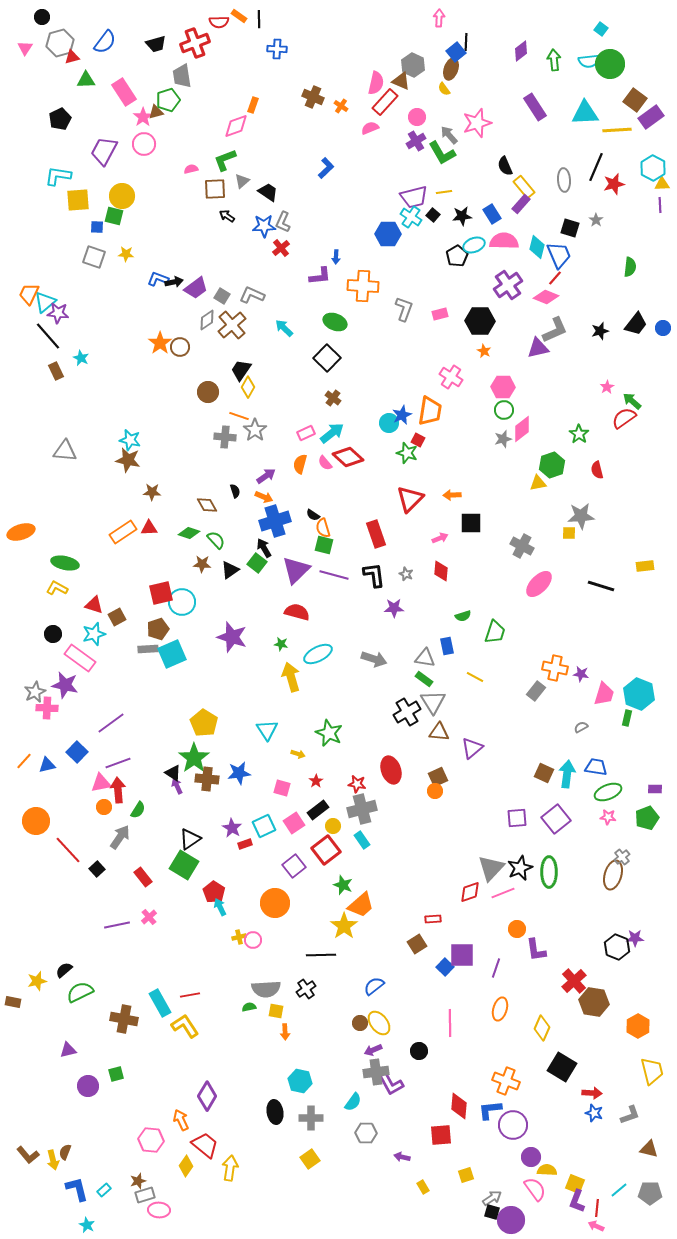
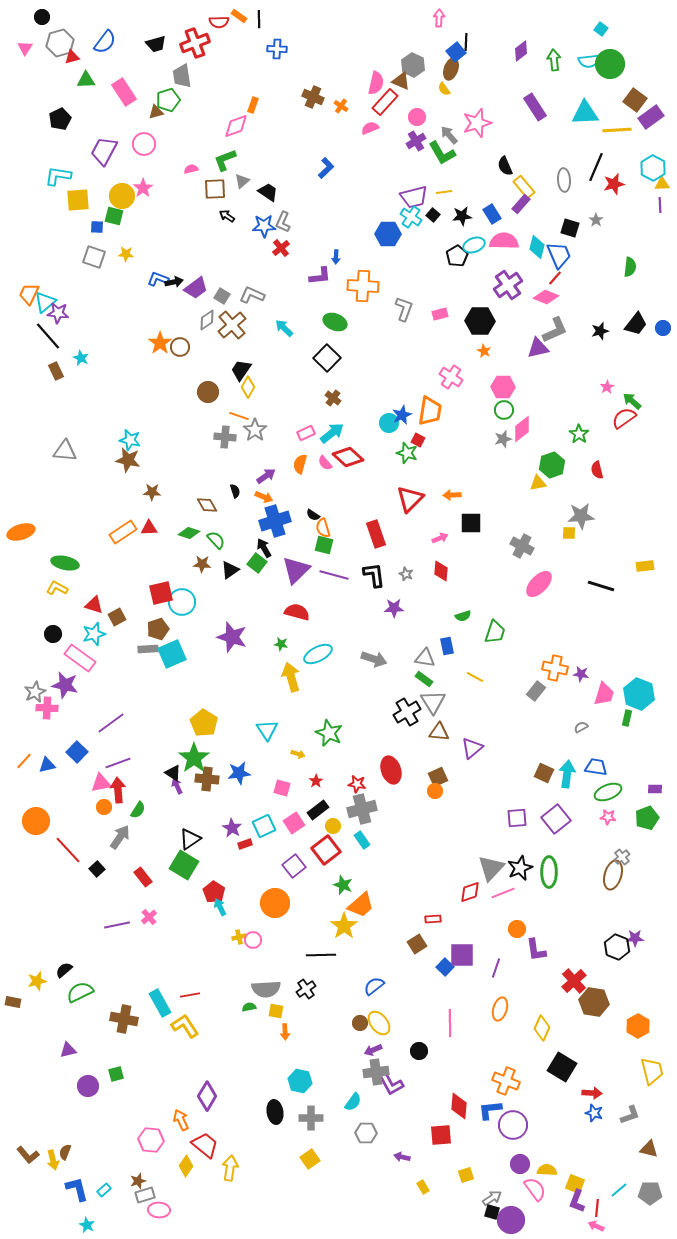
pink star at (143, 117): moved 71 px down
purple circle at (531, 1157): moved 11 px left, 7 px down
